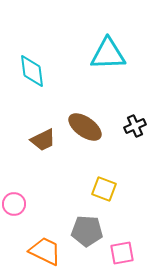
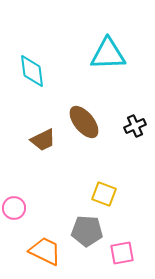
brown ellipse: moved 1 px left, 5 px up; rotated 16 degrees clockwise
yellow square: moved 5 px down
pink circle: moved 4 px down
